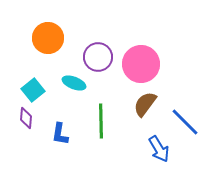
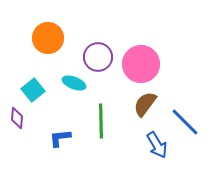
purple diamond: moved 9 px left
blue L-shape: moved 4 px down; rotated 75 degrees clockwise
blue arrow: moved 2 px left, 4 px up
